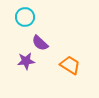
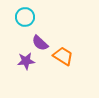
orange trapezoid: moved 7 px left, 9 px up
